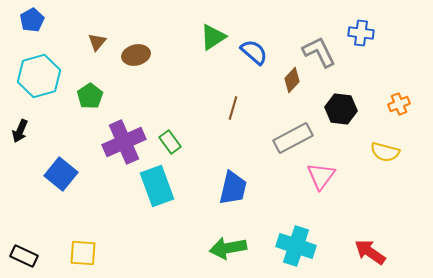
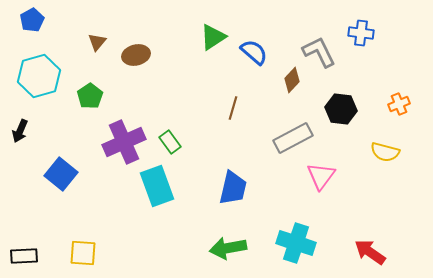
cyan cross: moved 3 px up
black rectangle: rotated 28 degrees counterclockwise
